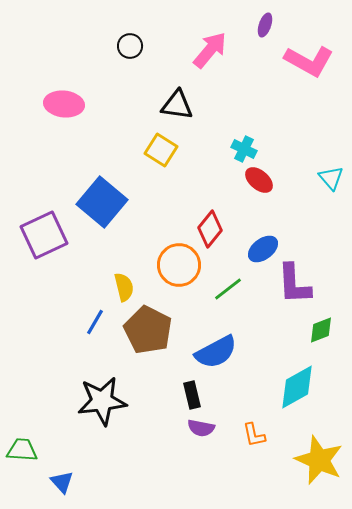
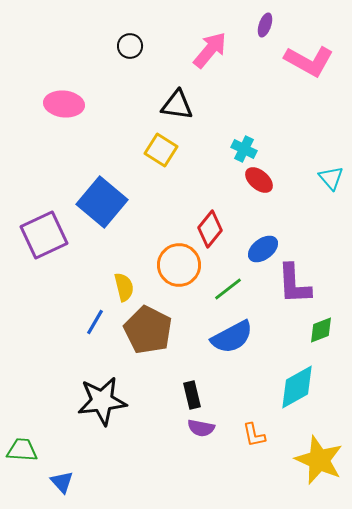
blue semicircle: moved 16 px right, 15 px up
